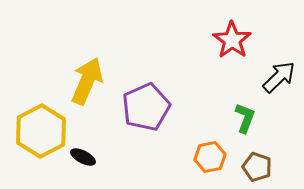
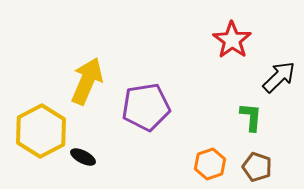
purple pentagon: rotated 15 degrees clockwise
green L-shape: moved 6 px right, 1 px up; rotated 16 degrees counterclockwise
orange hexagon: moved 7 px down; rotated 8 degrees counterclockwise
